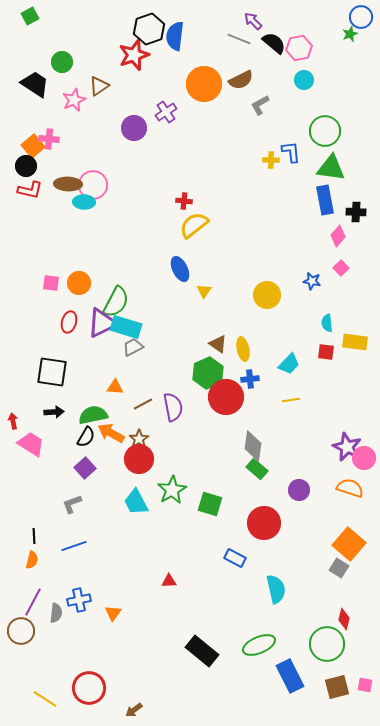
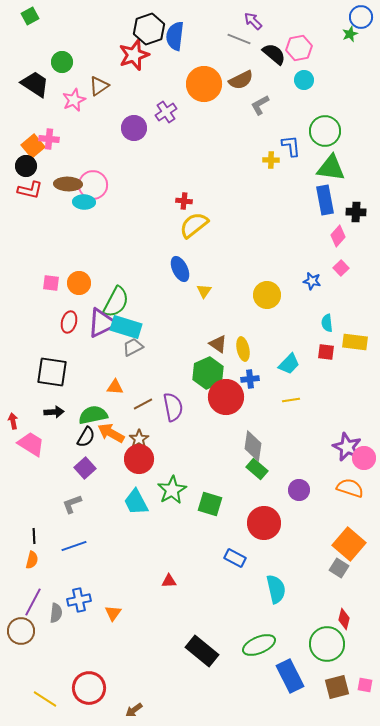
black semicircle at (274, 43): moved 11 px down
blue L-shape at (291, 152): moved 6 px up
